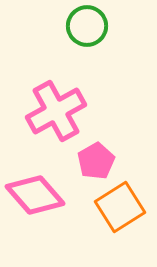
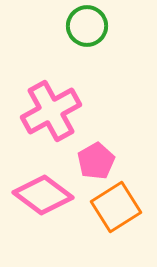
pink cross: moved 5 px left
pink diamond: moved 8 px right; rotated 12 degrees counterclockwise
orange square: moved 4 px left
